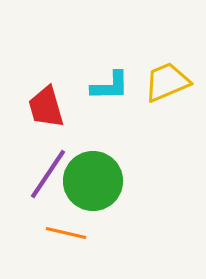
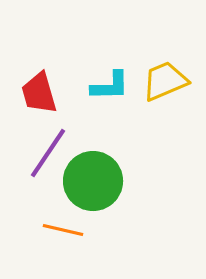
yellow trapezoid: moved 2 px left, 1 px up
red trapezoid: moved 7 px left, 14 px up
purple line: moved 21 px up
orange line: moved 3 px left, 3 px up
